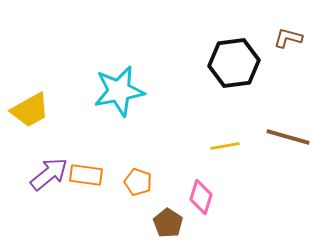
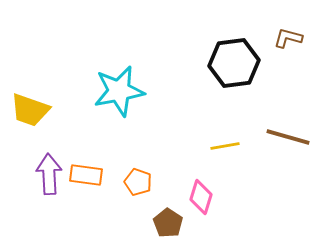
yellow trapezoid: rotated 48 degrees clockwise
purple arrow: rotated 54 degrees counterclockwise
